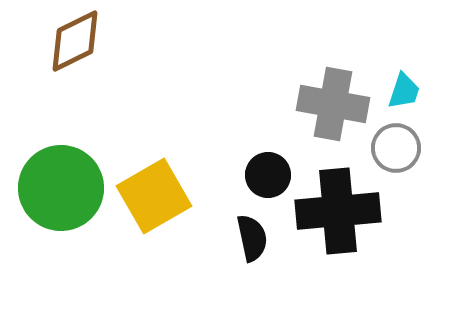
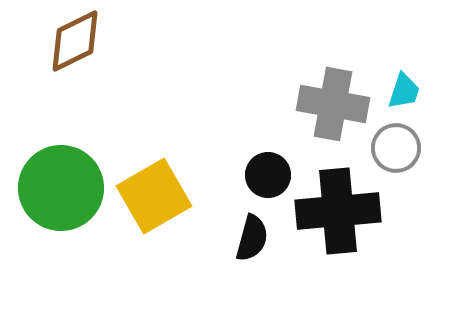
black semicircle: rotated 27 degrees clockwise
